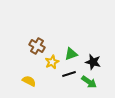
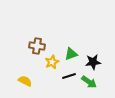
brown cross: rotated 21 degrees counterclockwise
black star: rotated 21 degrees counterclockwise
black line: moved 2 px down
yellow semicircle: moved 4 px left
